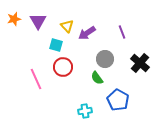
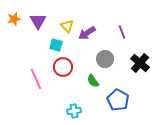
green semicircle: moved 4 px left, 3 px down
cyan cross: moved 11 px left
